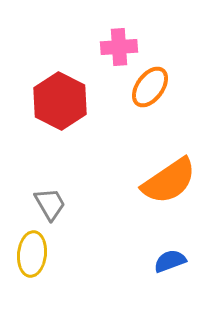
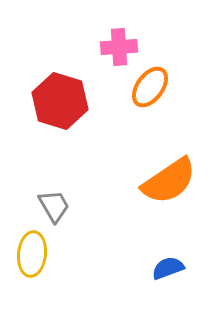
red hexagon: rotated 10 degrees counterclockwise
gray trapezoid: moved 4 px right, 2 px down
blue semicircle: moved 2 px left, 7 px down
